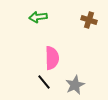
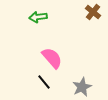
brown cross: moved 4 px right, 8 px up; rotated 21 degrees clockwise
pink semicircle: rotated 40 degrees counterclockwise
gray star: moved 7 px right, 2 px down
